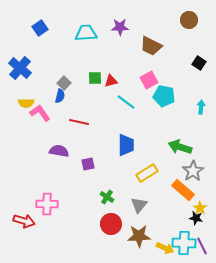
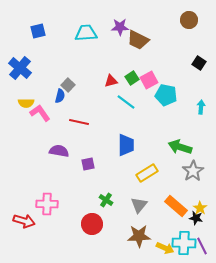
blue square: moved 2 px left, 3 px down; rotated 21 degrees clockwise
brown trapezoid: moved 13 px left, 6 px up
green square: moved 37 px right; rotated 32 degrees counterclockwise
gray square: moved 4 px right, 2 px down
cyan pentagon: moved 2 px right, 1 px up
orange rectangle: moved 7 px left, 16 px down
green cross: moved 1 px left, 3 px down
red circle: moved 19 px left
